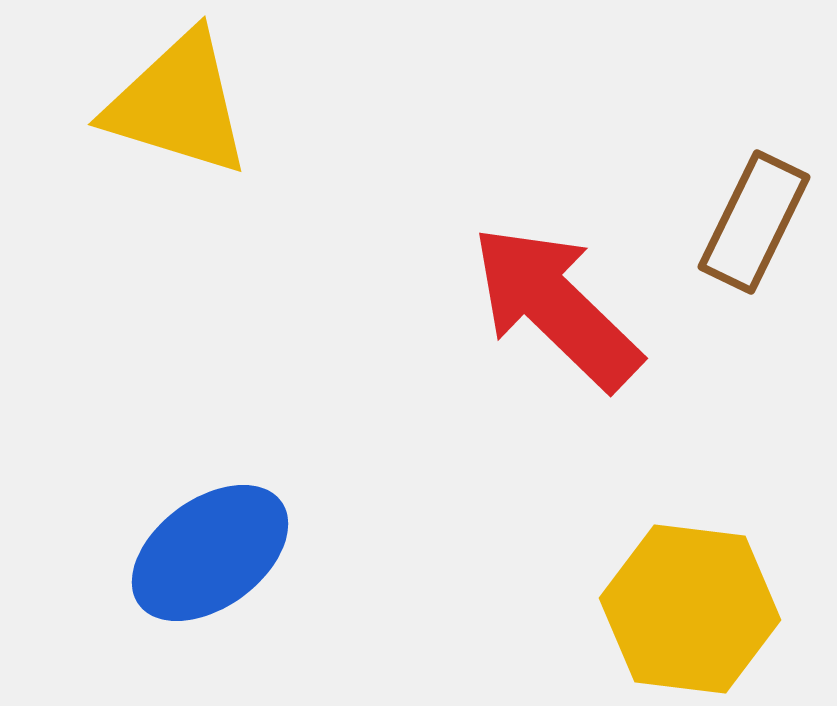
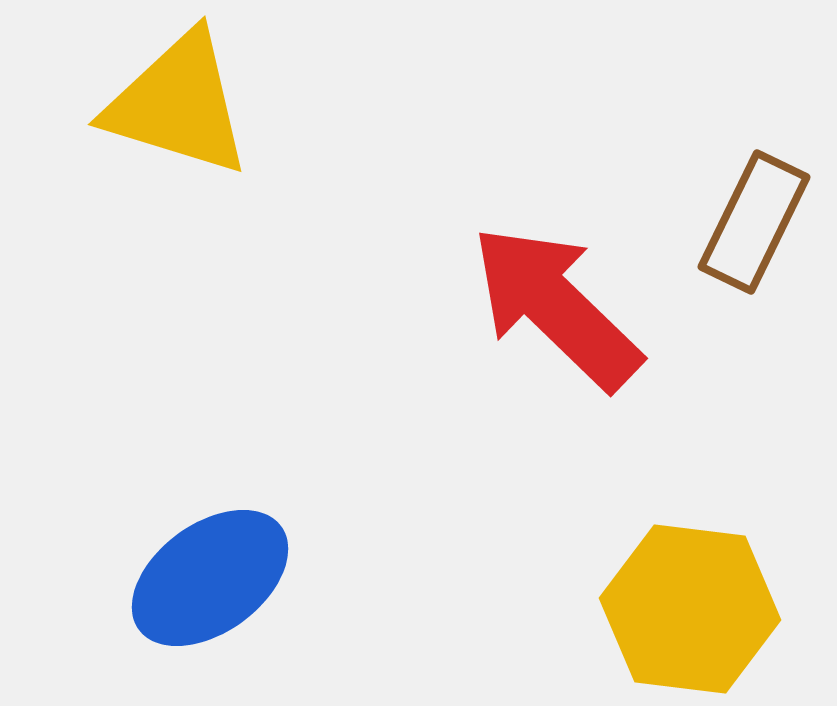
blue ellipse: moved 25 px down
